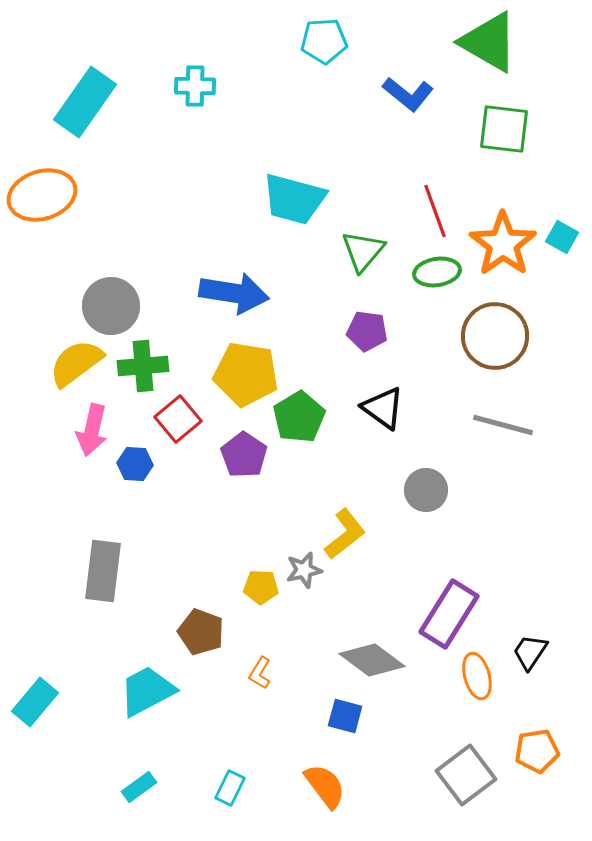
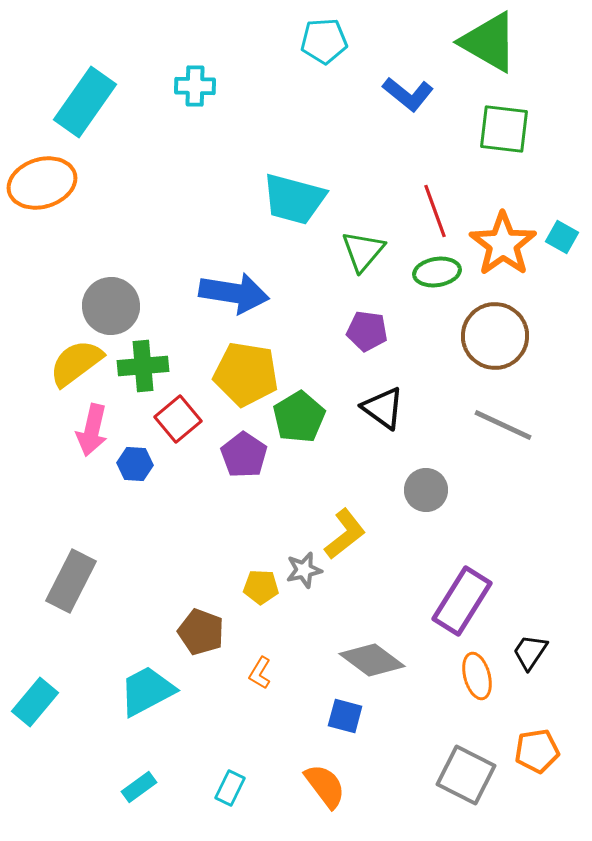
orange ellipse at (42, 195): moved 12 px up
gray line at (503, 425): rotated 10 degrees clockwise
gray rectangle at (103, 571): moved 32 px left, 10 px down; rotated 20 degrees clockwise
purple rectangle at (449, 614): moved 13 px right, 13 px up
gray square at (466, 775): rotated 26 degrees counterclockwise
